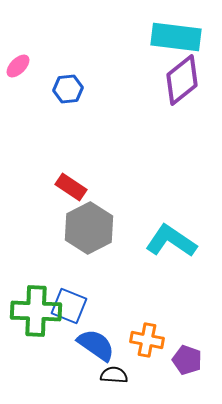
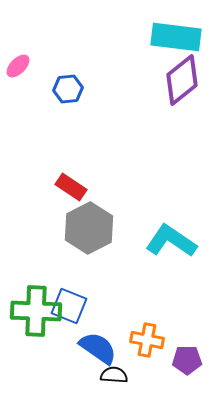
blue semicircle: moved 2 px right, 3 px down
purple pentagon: rotated 20 degrees counterclockwise
